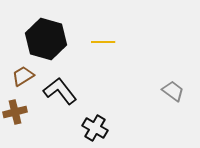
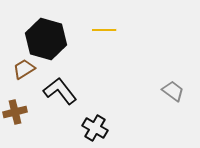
yellow line: moved 1 px right, 12 px up
brown trapezoid: moved 1 px right, 7 px up
